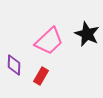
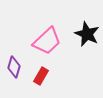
pink trapezoid: moved 2 px left
purple diamond: moved 2 px down; rotated 15 degrees clockwise
